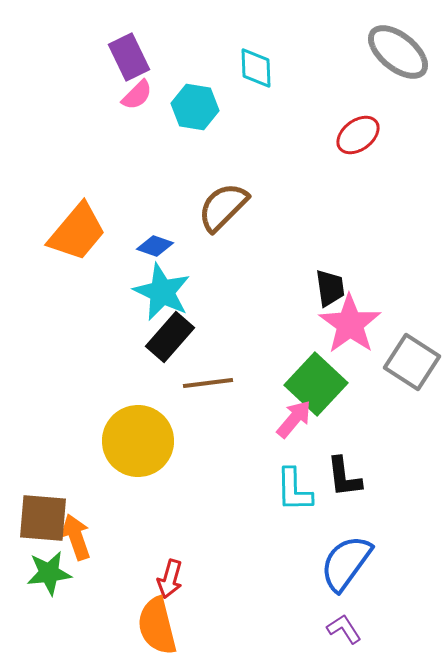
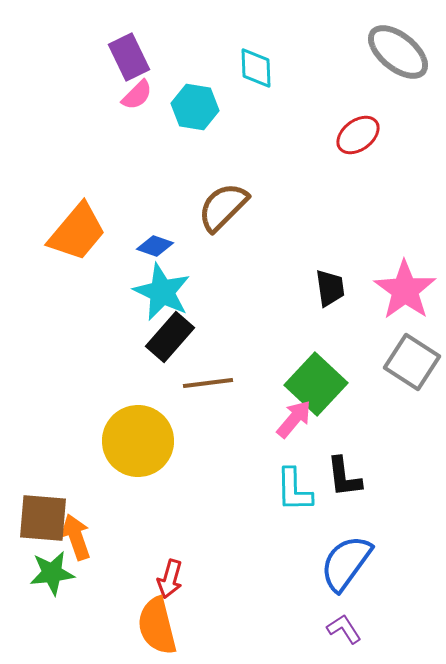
pink star: moved 55 px right, 34 px up
green star: moved 3 px right
